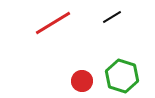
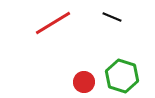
black line: rotated 54 degrees clockwise
red circle: moved 2 px right, 1 px down
